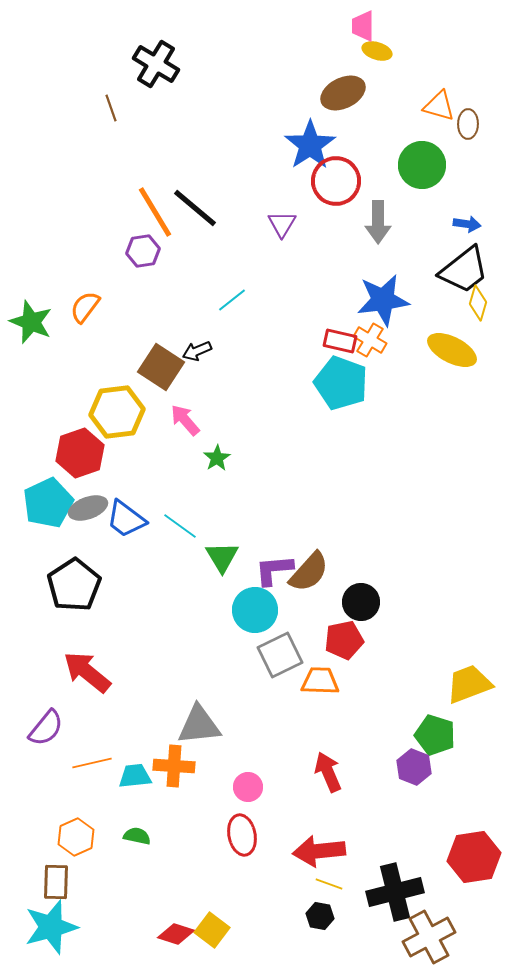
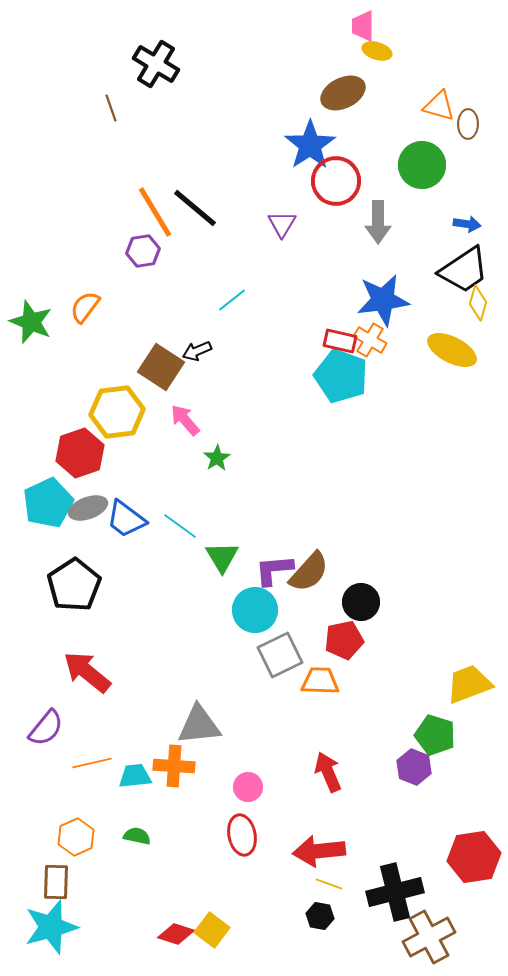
black trapezoid at (464, 270): rotated 4 degrees clockwise
cyan pentagon at (341, 383): moved 7 px up
